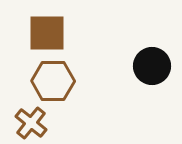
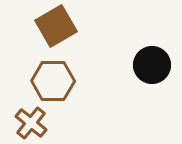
brown square: moved 9 px right, 7 px up; rotated 30 degrees counterclockwise
black circle: moved 1 px up
